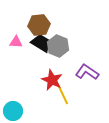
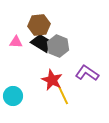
purple L-shape: moved 1 px down
cyan circle: moved 15 px up
